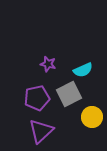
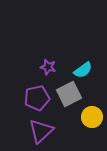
purple star: moved 3 px down
cyan semicircle: rotated 12 degrees counterclockwise
